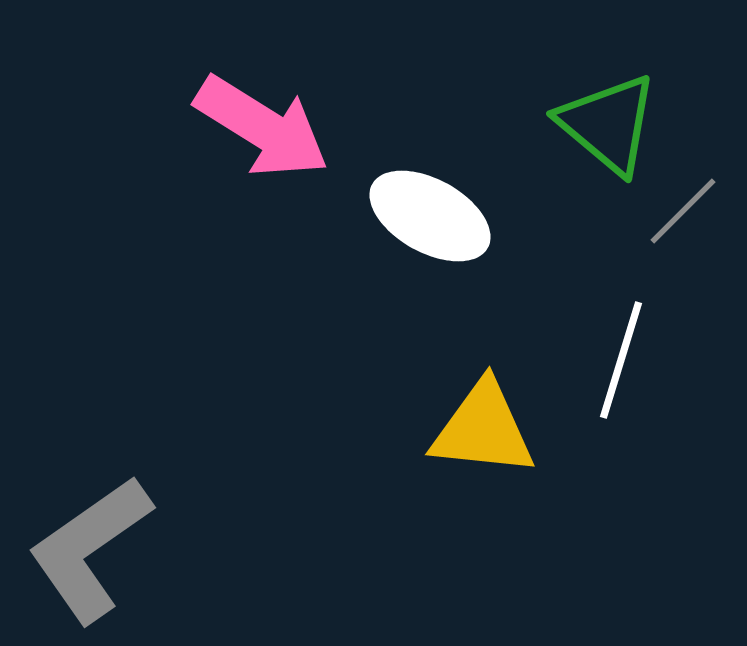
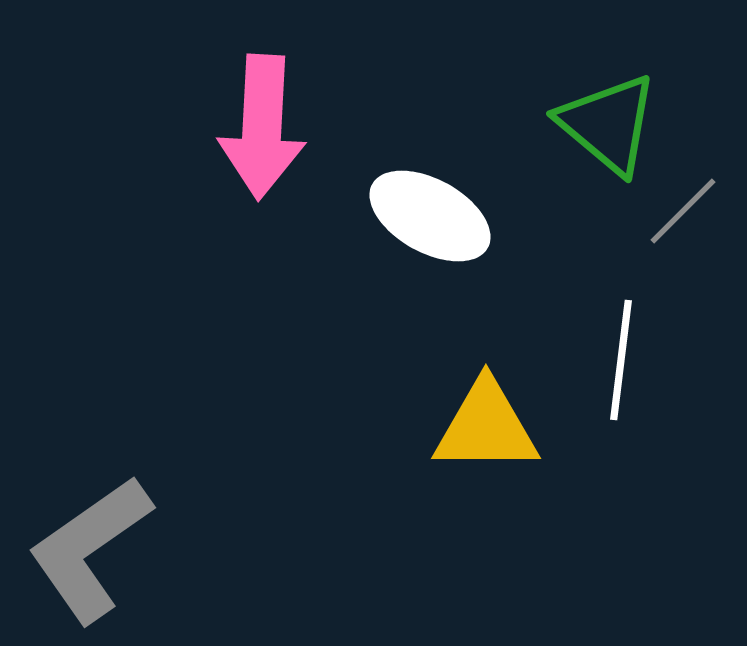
pink arrow: rotated 61 degrees clockwise
white line: rotated 10 degrees counterclockwise
yellow triangle: moved 3 px right, 2 px up; rotated 6 degrees counterclockwise
